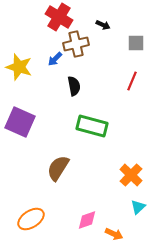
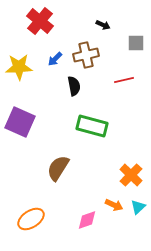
red cross: moved 19 px left, 4 px down; rotated 8 degrees clockwise
brown cross: moved 10 px right, 11 px down
yellow star: rotated 20 degrees counterclockwise
red line: moved 8 px left, 1 px up; rotated 54 degrees clockwise
orange arrow: moved 29 px up
